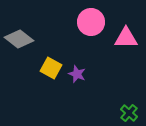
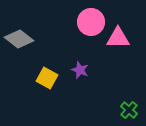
pink triangle: moved 8 px left
yellow square: moved 4 px left, 10 px down
purple star: moved 3 px right, 4 px up
green cross: moved 3 px up
